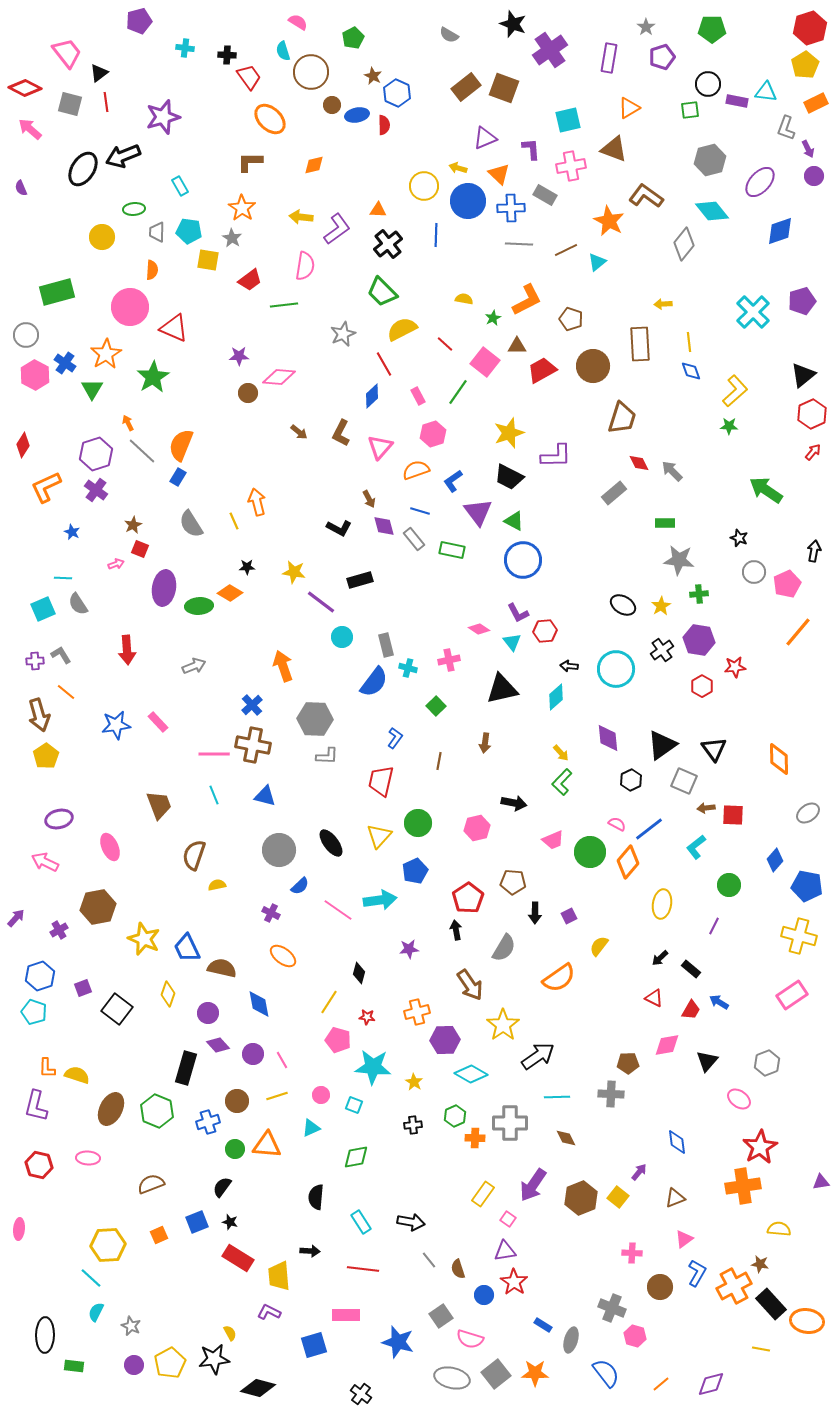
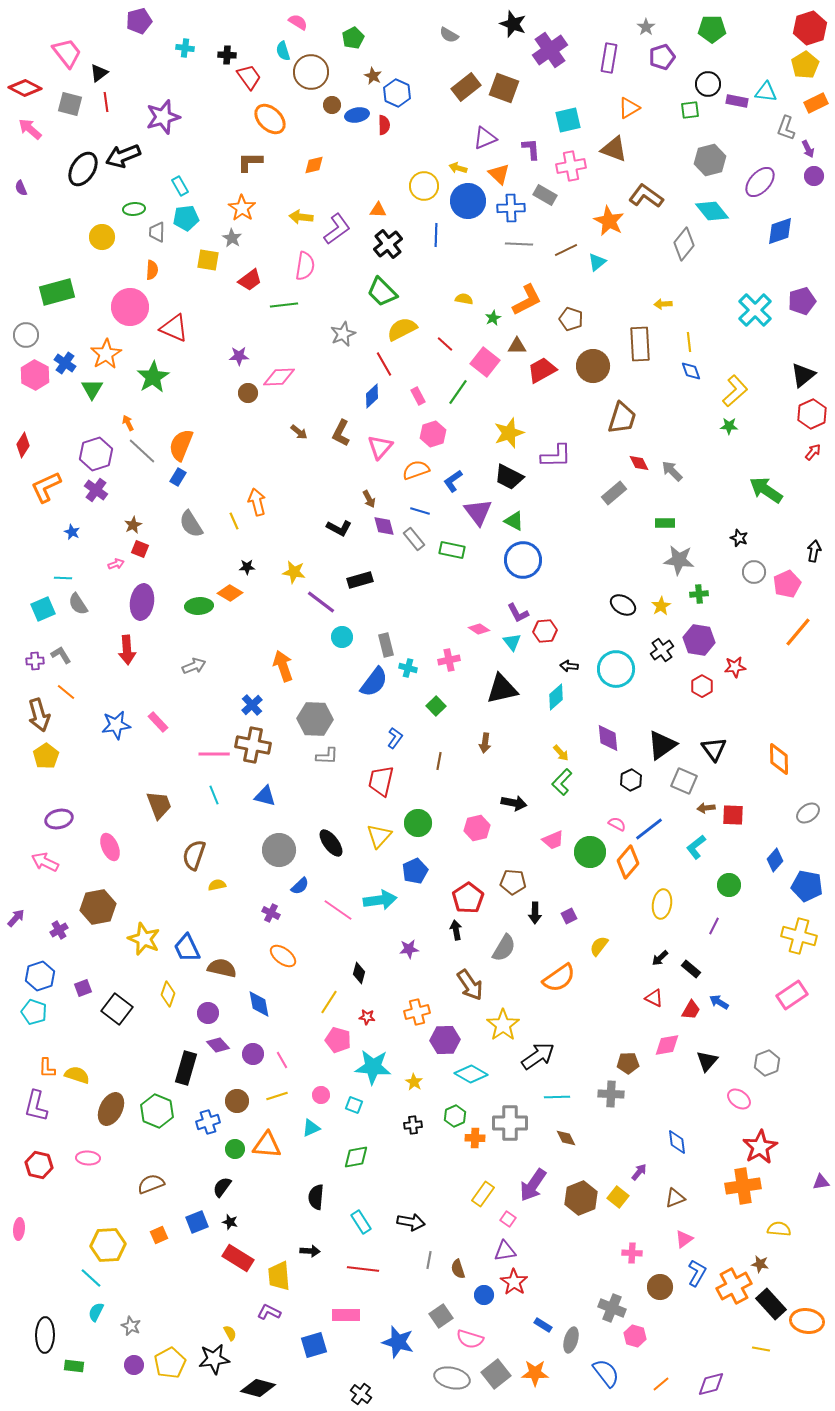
cyan pentagon at (189, 231): moved 3 px left, 13 px up; rotated 15 degrees counterclockwise
cyan cross at (753, 312): moved 2 px right, 2 px up
pink diamond at (279, 377): rotated 8 degrees counterclockwise
purple ellipse at (164, 588): moved 22 px left, 14 px down
gray line at (429, 1260): rotated 48 degrees clockwise
